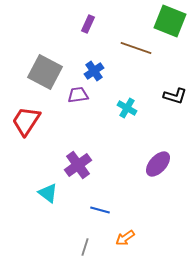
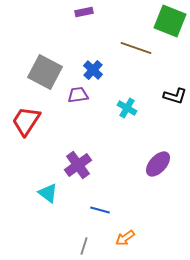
purple rectangle: moved 4 px left, 12 px up; rotated 54 degrees clockwise
blue cross: moved 1 px left, 1 px up; rotated 12 degrees counterclockwise
gray line: moved 1 px left, 1 px up
